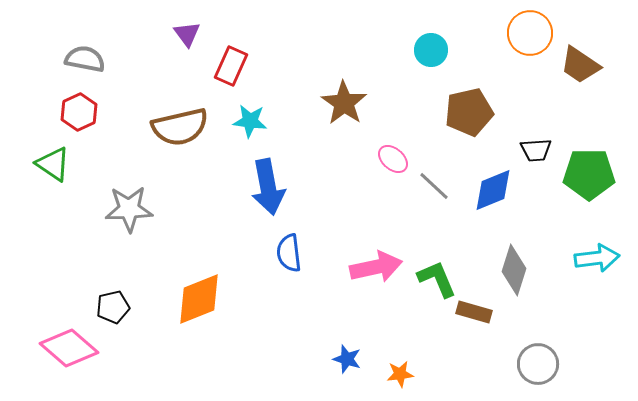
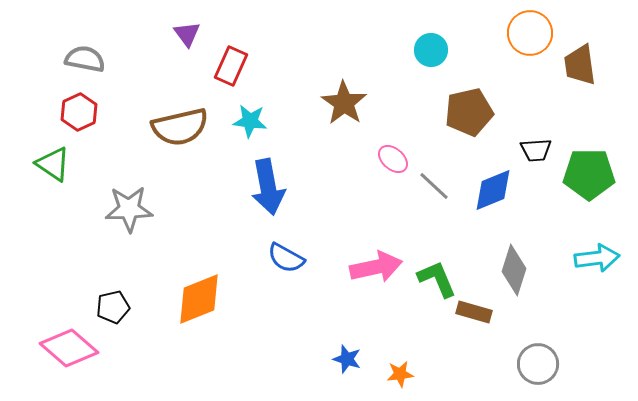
brown trapezoid: rotated 48 degrees clockwise
blue semicircle: moved 3 px left, 5 px down; rotated 54 degrees counterclockwise
